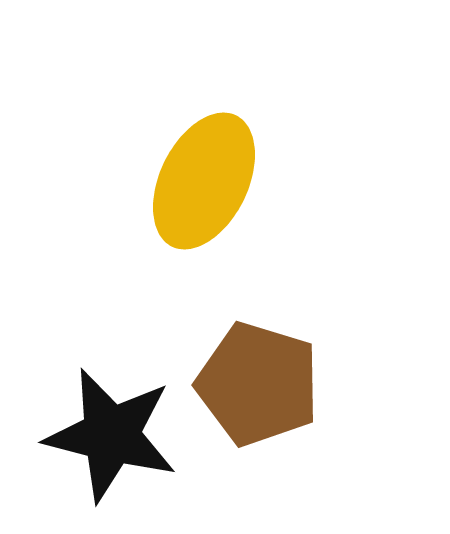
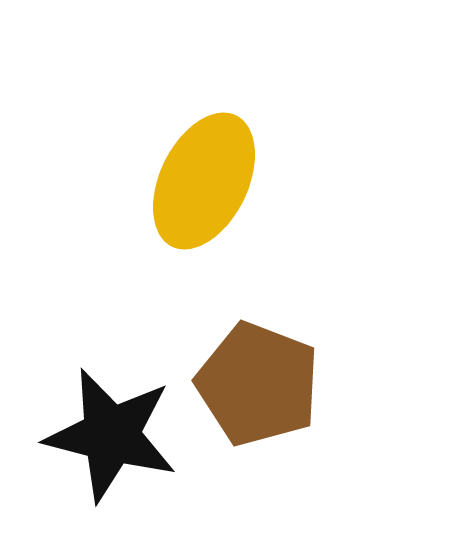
brown pentagon: rotated 4 degrees clockwise
